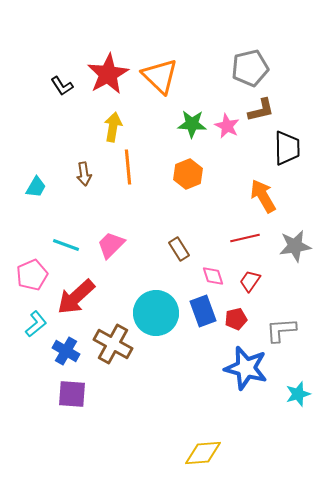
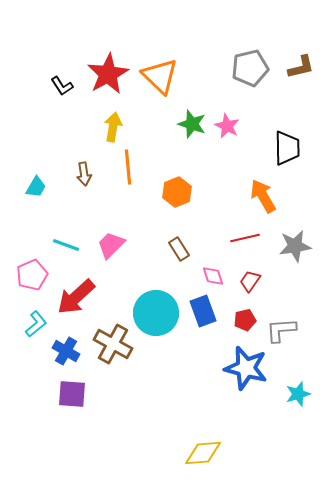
brown L-shape: moved 40 px right, 43 px up
green star: rotated 16 degrees clockwise
orange hexagon: moved 11 px left, 18 px down
red pentagon: moved 9 px right, 1 px down
